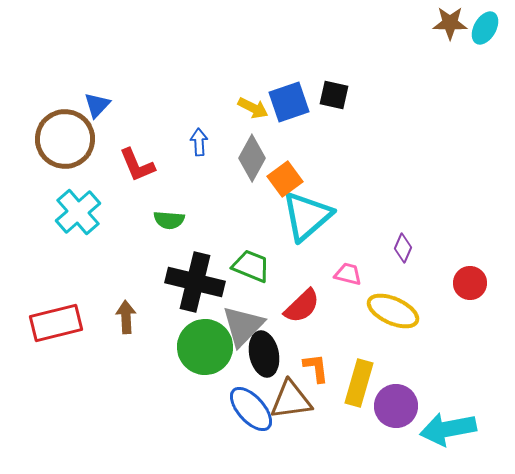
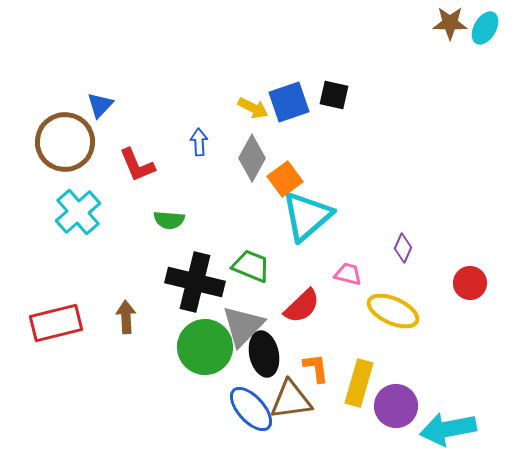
blue triangle: moved 3 px right
brown circle: moved 3 px down
